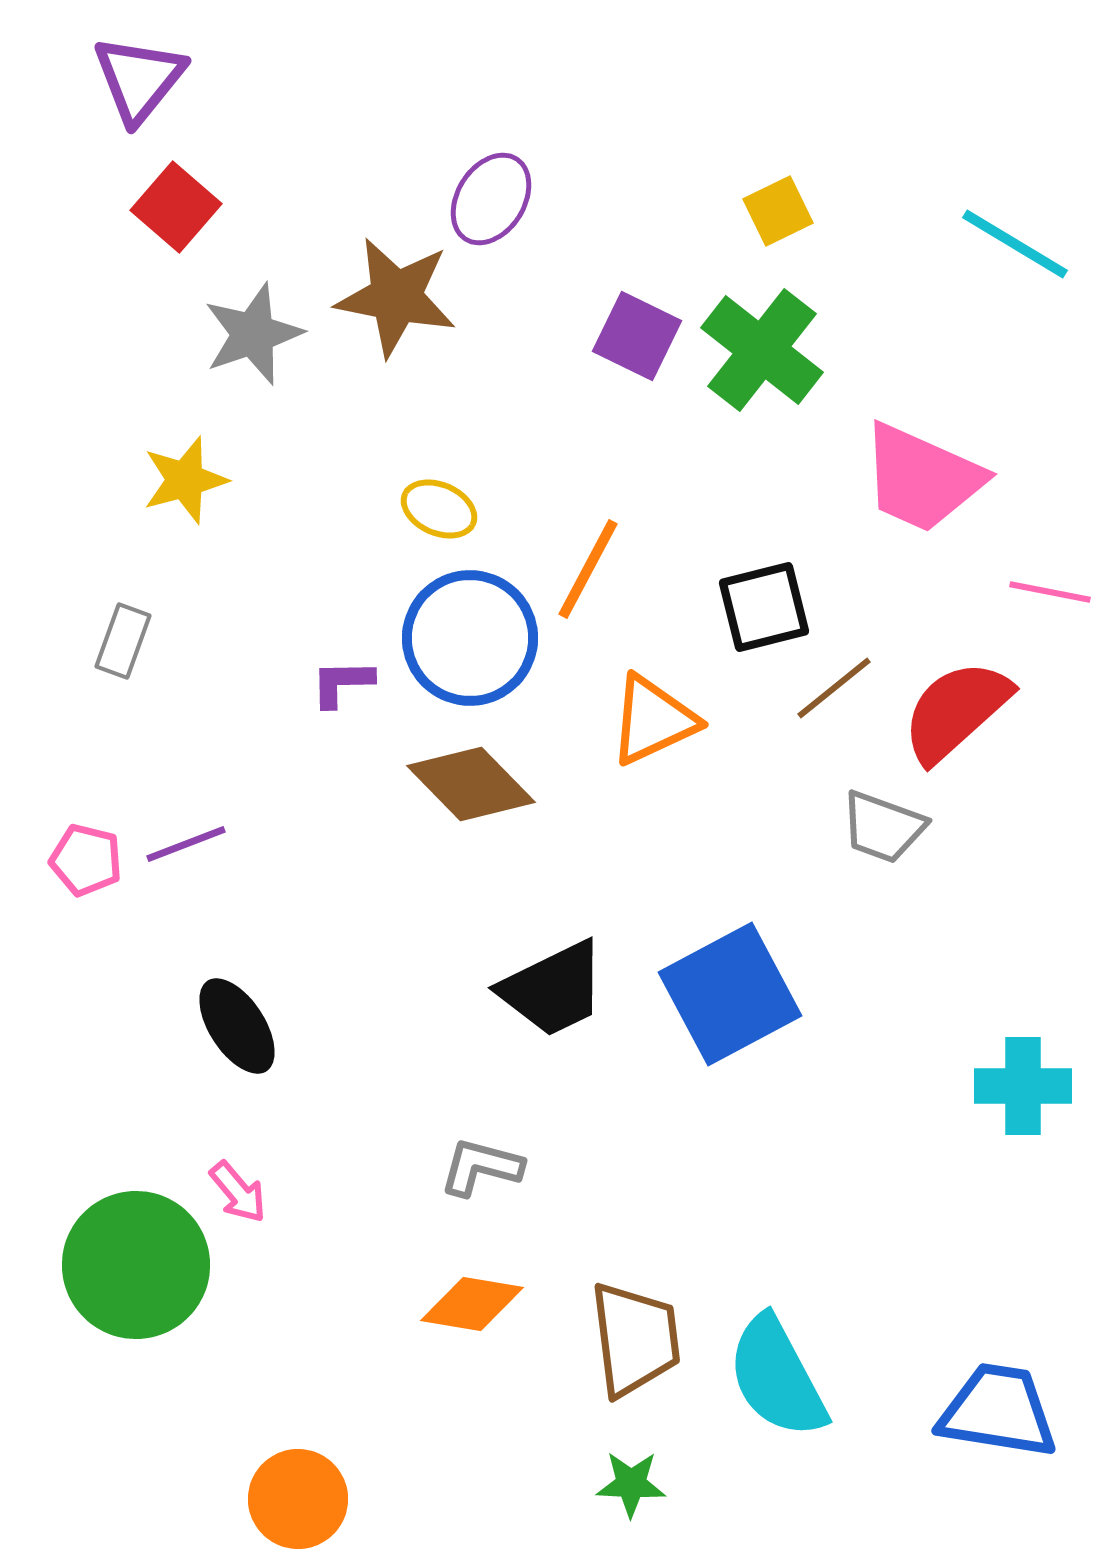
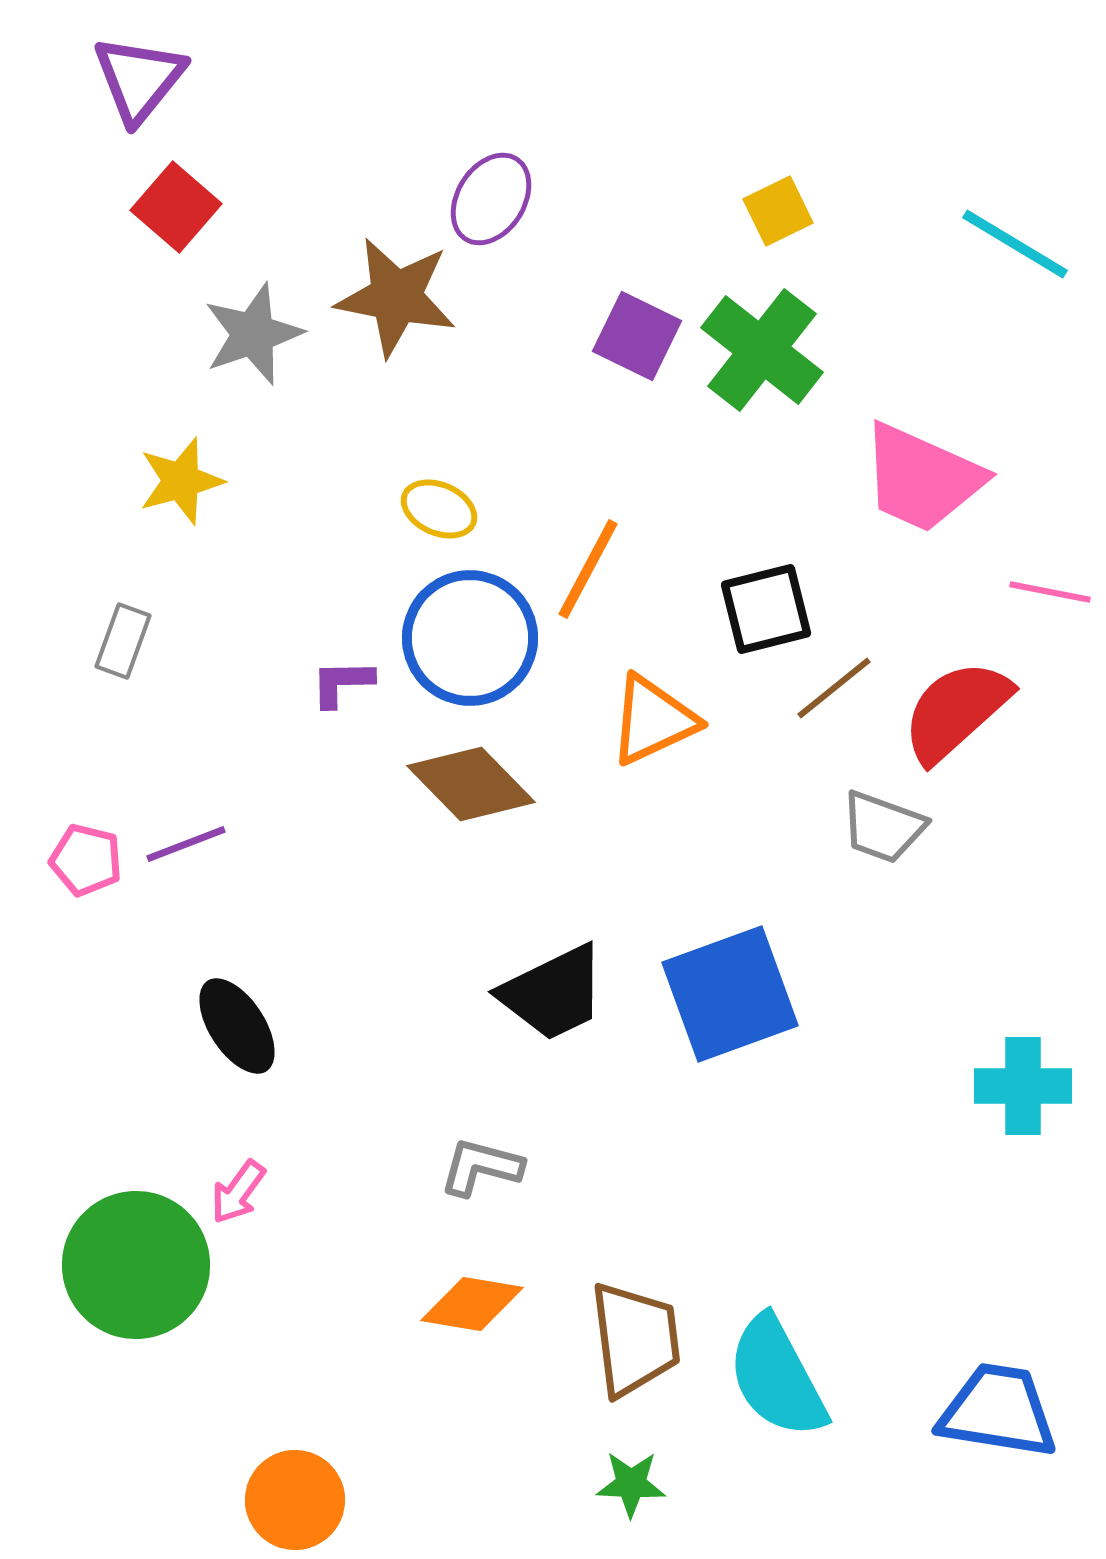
yellow star: moved 4 px left, 1 px down
black square: moved 2 px right, 2 px down
black trapezoid: moved 4 px down
blue square: rotated 8 degrees clockwise
pink arrow: rotated 76 degrees clockwise
orange circle: moved 3 px left, 1 px down
